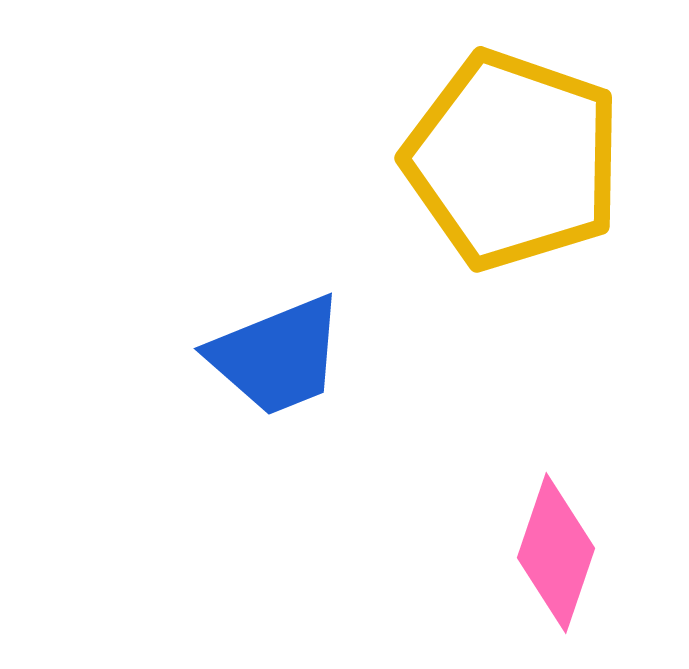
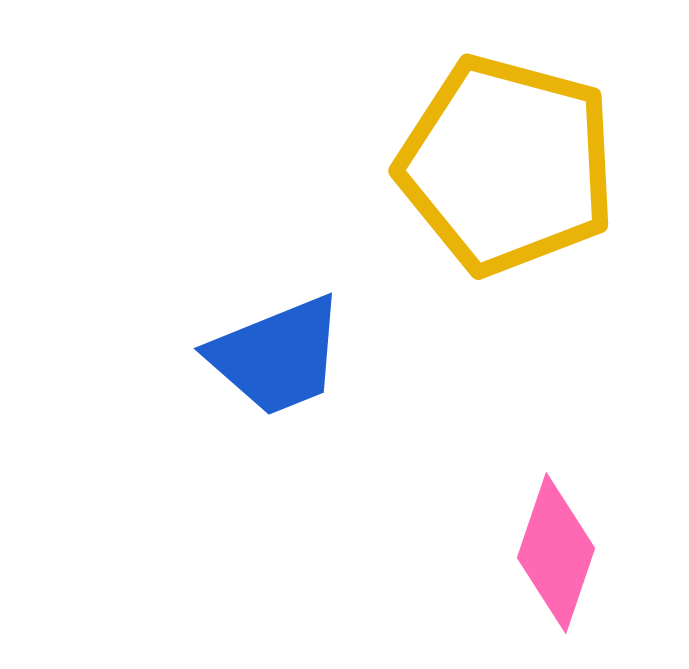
yellow pentagon: moved 6 px left, 5 px down; rotated 4 degrees counterclockwise
